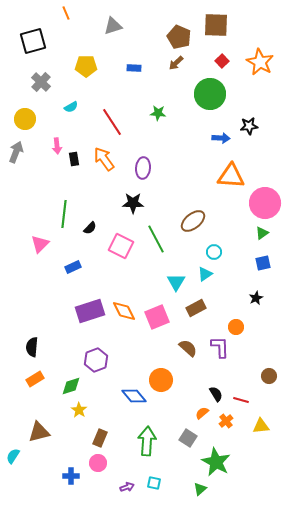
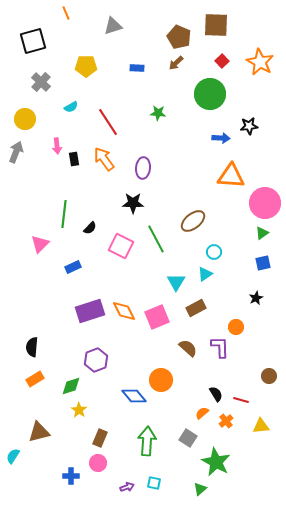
blue rectangle at (134, 68): moved 3 px right
red line at (112, 122): moved 4 px left
